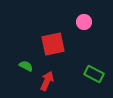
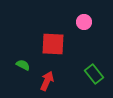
red square: rotated 15 degrees clockwise
green semicircle: moved 3 px left, 1 px up
green rectangle: rotated 24 degrees clockwise
